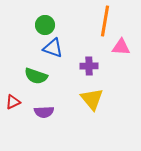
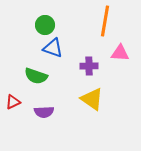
pink triangle: moved 1 px left, 6 px down
yellow triangle: rotated 15 degrees counterclockwise
